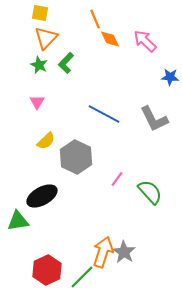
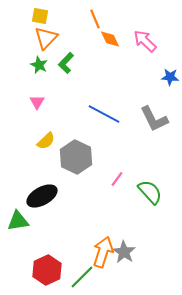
yellow square: moved 3 px down
